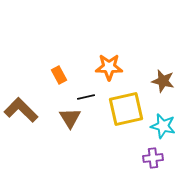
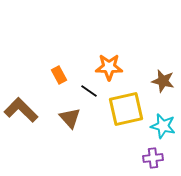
black line: moved 3 px right, 6 px up; rotated 48 degrees clockwise
brown triangle: rotated 10 degrees counterclockwise
